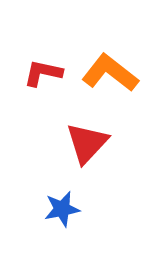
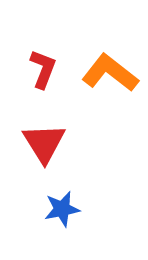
red L-shape: moved 4 px up; rotated 99 degrees clockwise
red triangle: moved 43 px left; rotated 15 degrees counterclockwise
